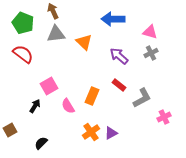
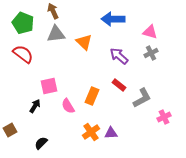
pink square: rotated 18 degrees clockwise
purple triangle: rotated 24 degrees clockwise
